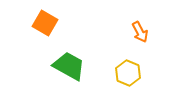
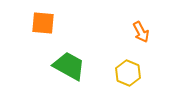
orange square: moved 2 px left; rotated 25 degrees counterclockwise
orange arrow: moved 1 px right
